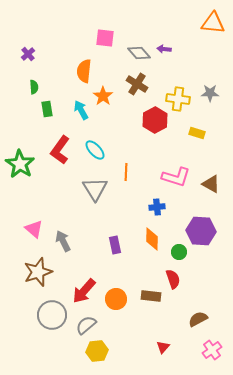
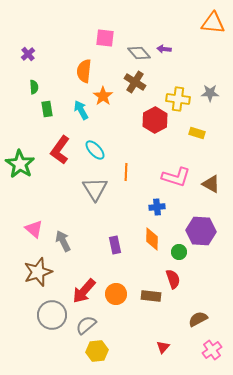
brown cross: moved 2 px left, 2 px up
orange circle: moved 5 px up
